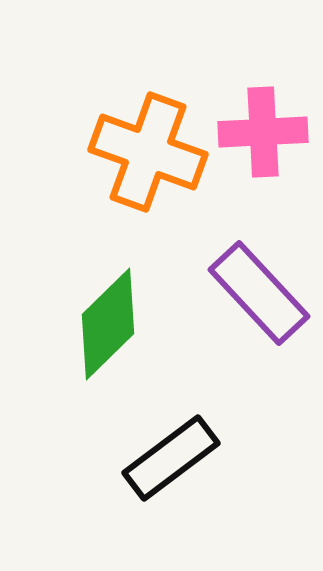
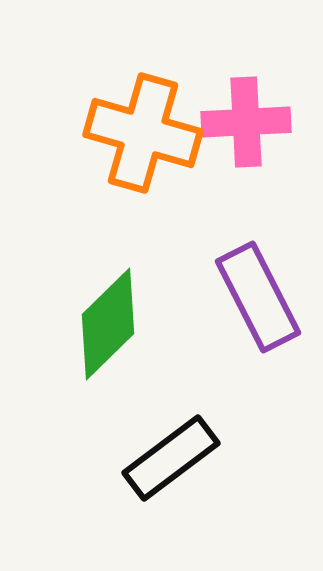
pink cross: moved 17 px left, 10 px up
orange cross: moved 5 px left, 19 px up; rotated 4 degrees counterclockwise
purple rectangle: moved 1 px left, 4 px down; rotated 16 degrees clockwise
